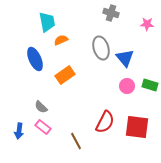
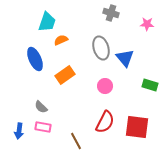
cyan trapezoid: rotated 30 degrees clockwise
pink circle: moved 22 px left
pink rectangle: rotated 28 degrees counterclockwise
